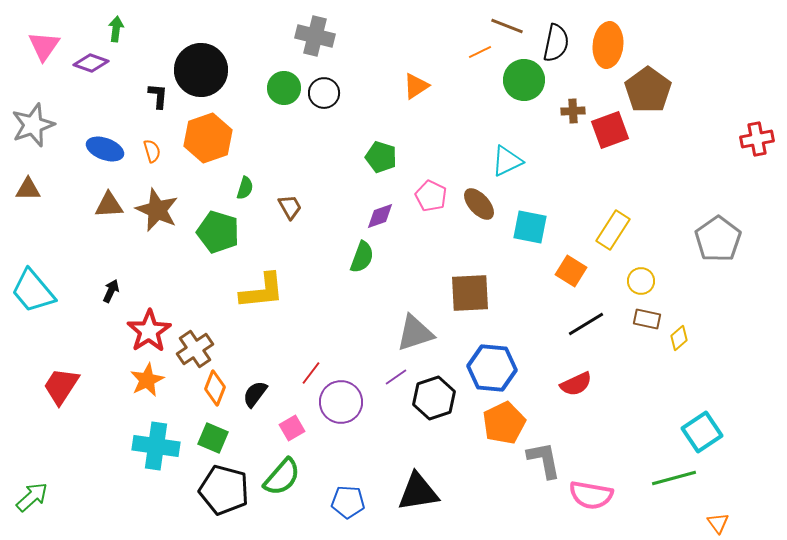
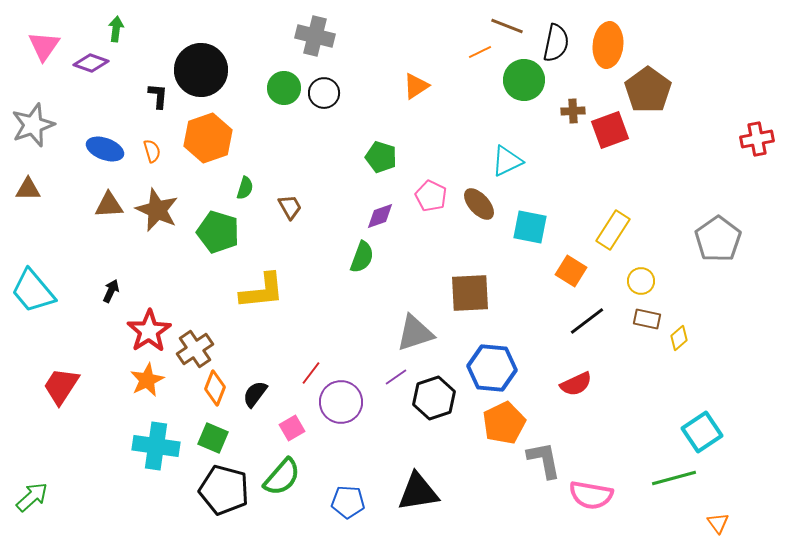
black line at (586, 324): moved 1 px right, 3 px up; rotated 6 degrees counterclockwise
